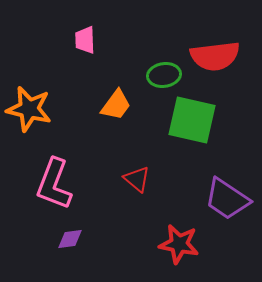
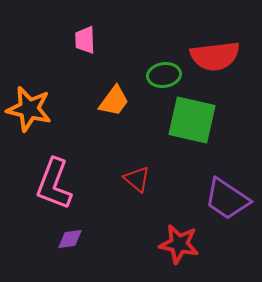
orange trapezoid: moved 2 px left, 4 px up
